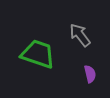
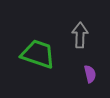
gray arrow: rotated 40 degrees clockwise
